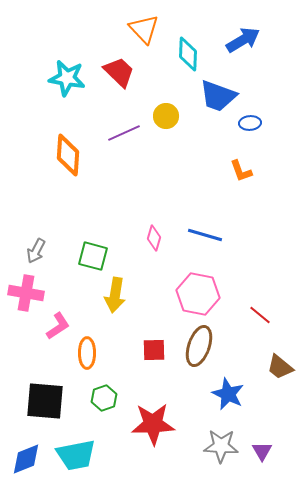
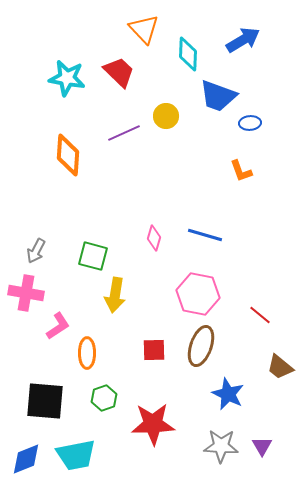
brown ellipse: moved 2 px right
purple triangle: moved 5 px up
